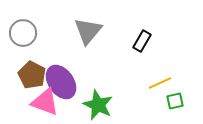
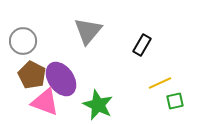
gray circle: moved 8 px down
black rectangle: moved 4 px down
purple ellipse: moved 3 px up
